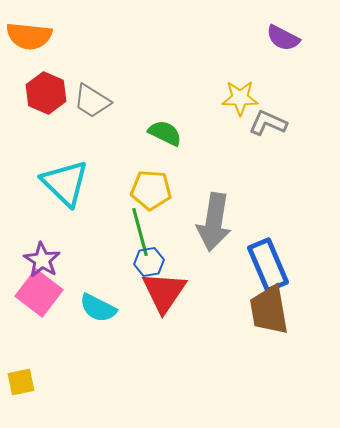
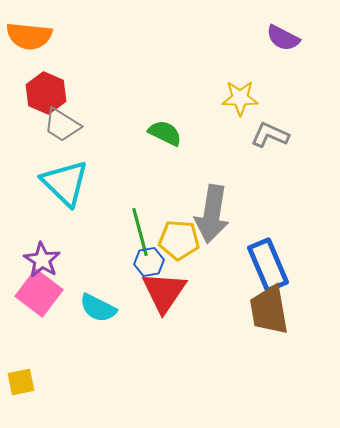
gray trapezoid: moved 30 px left, 24 px down
gray L-shape: moved 2 px right, 12 px down
yellow pentagon: moved 28 px right, 50 px down
gray arrow: moved 2 px left, 8 px up
